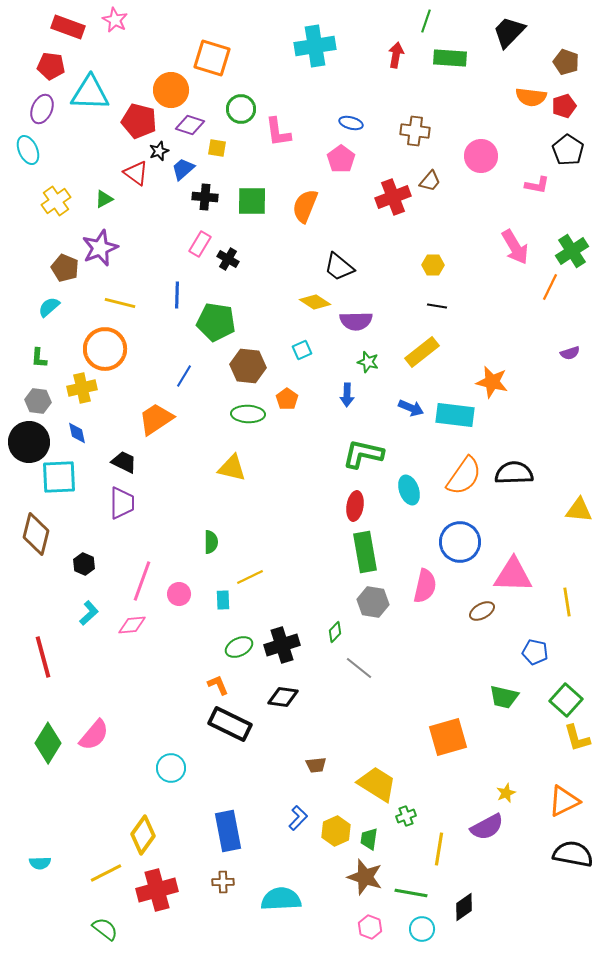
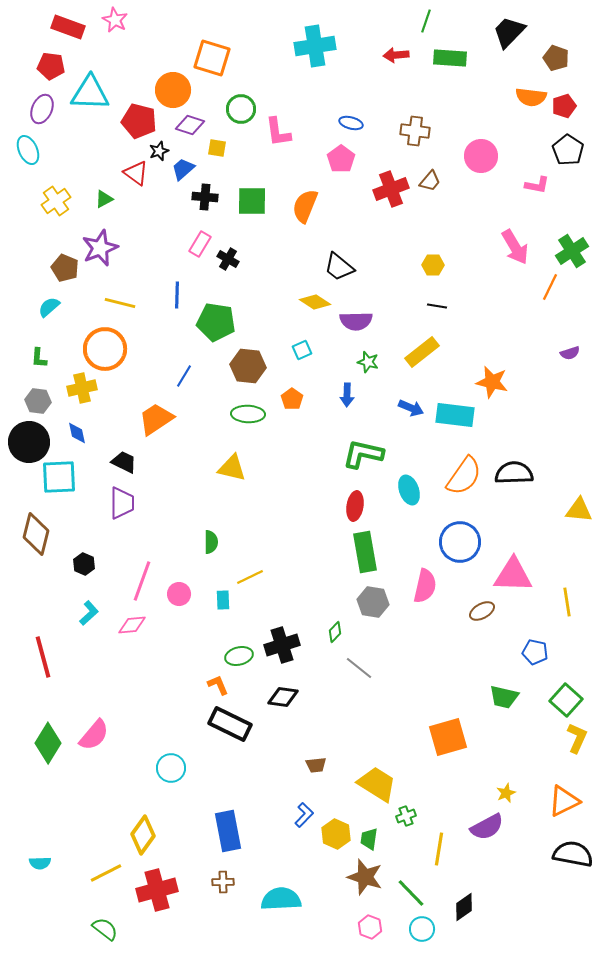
red arrow at (396, 55): rotated 105 degrees counterclockwise
brown pentagon at (566, 62): moved 10 px left, 4 px up
orange circle at (171, 90): moved 2 px right
red cross at (393, 197): moved 2 px left, 8 px up
orange pentagon at (287, 399): moved 5 px right
green ellipse at (239, 647): moved 9 px down; rotated 12 degrees clockwise
yellow L-shape at (577, 738): rotated 140 degrees counterclockwise
blue L-shape at (298, 818): moved 6 px right, 3 px up
yellow hexagon at (336, 831): moved 3 px down; rotated 12 degrees counterclockwise
green line at (411, 893): rotated 36 degrees clockwise
